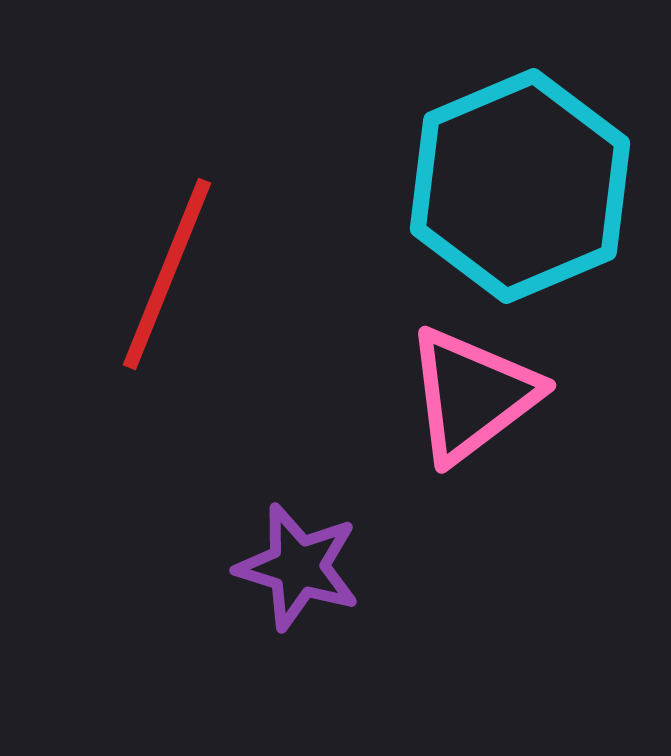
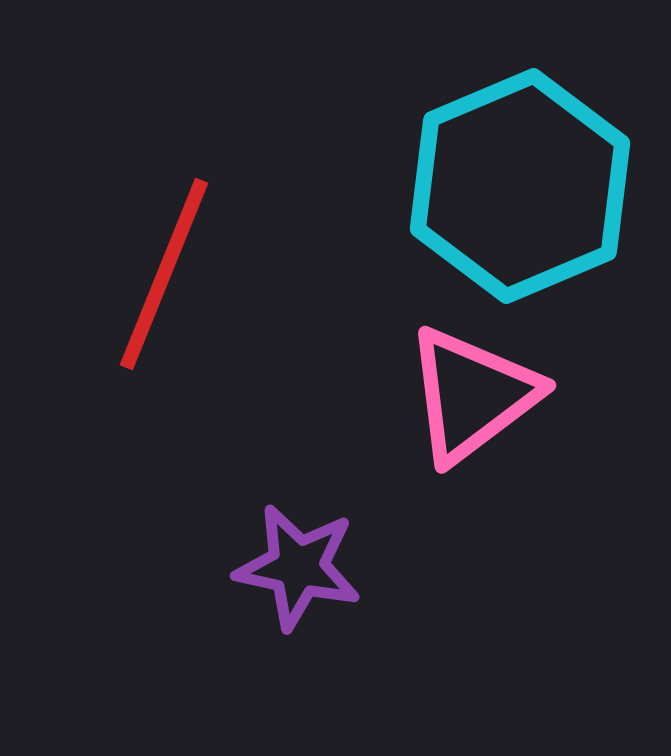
red line: moved 3 px left
purple star: rotated 5 degrees counterclockwise
